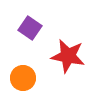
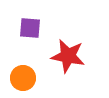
purple square: rotated 30 degrees counterclockwise
